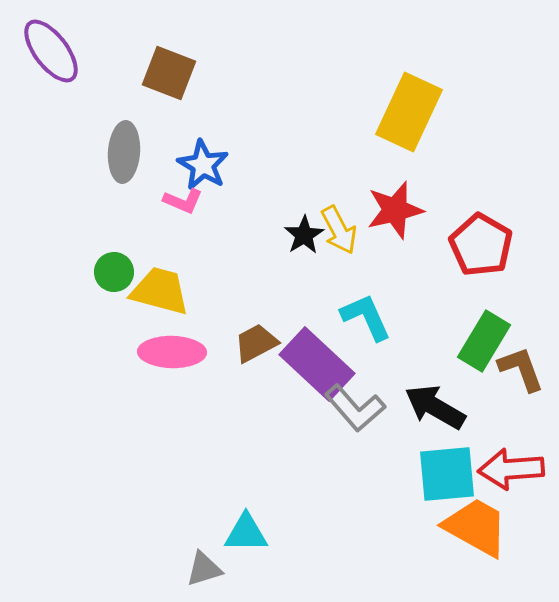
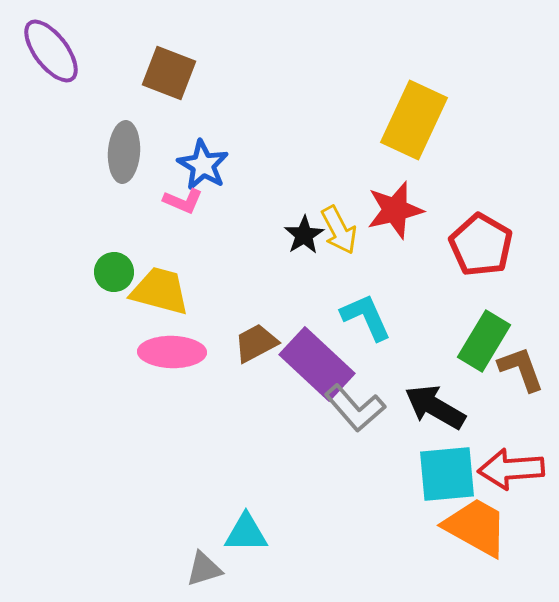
yellow rectangle: moved 5 px right, 8 px down
